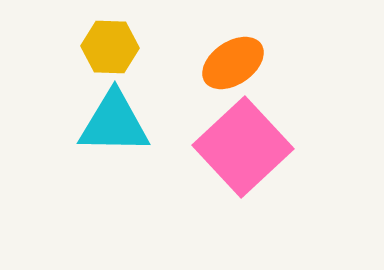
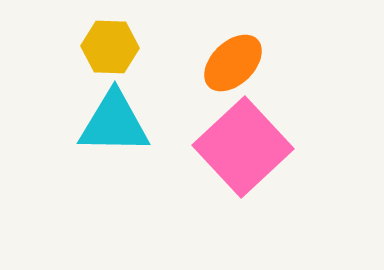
orange ellipse: rotated 10 degrees counterclockwise
